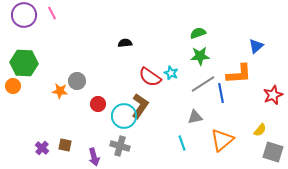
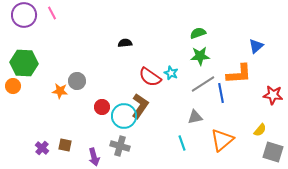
red star: rotated 30 degrees clockwise
red circle: moved 4 px right, 3 px down
